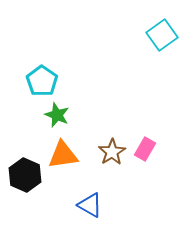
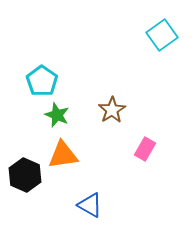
brown star: moved 42 px up
